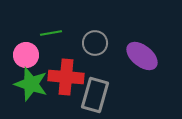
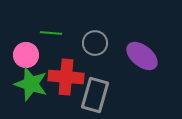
green line: rotated 15 degrees clockwise
